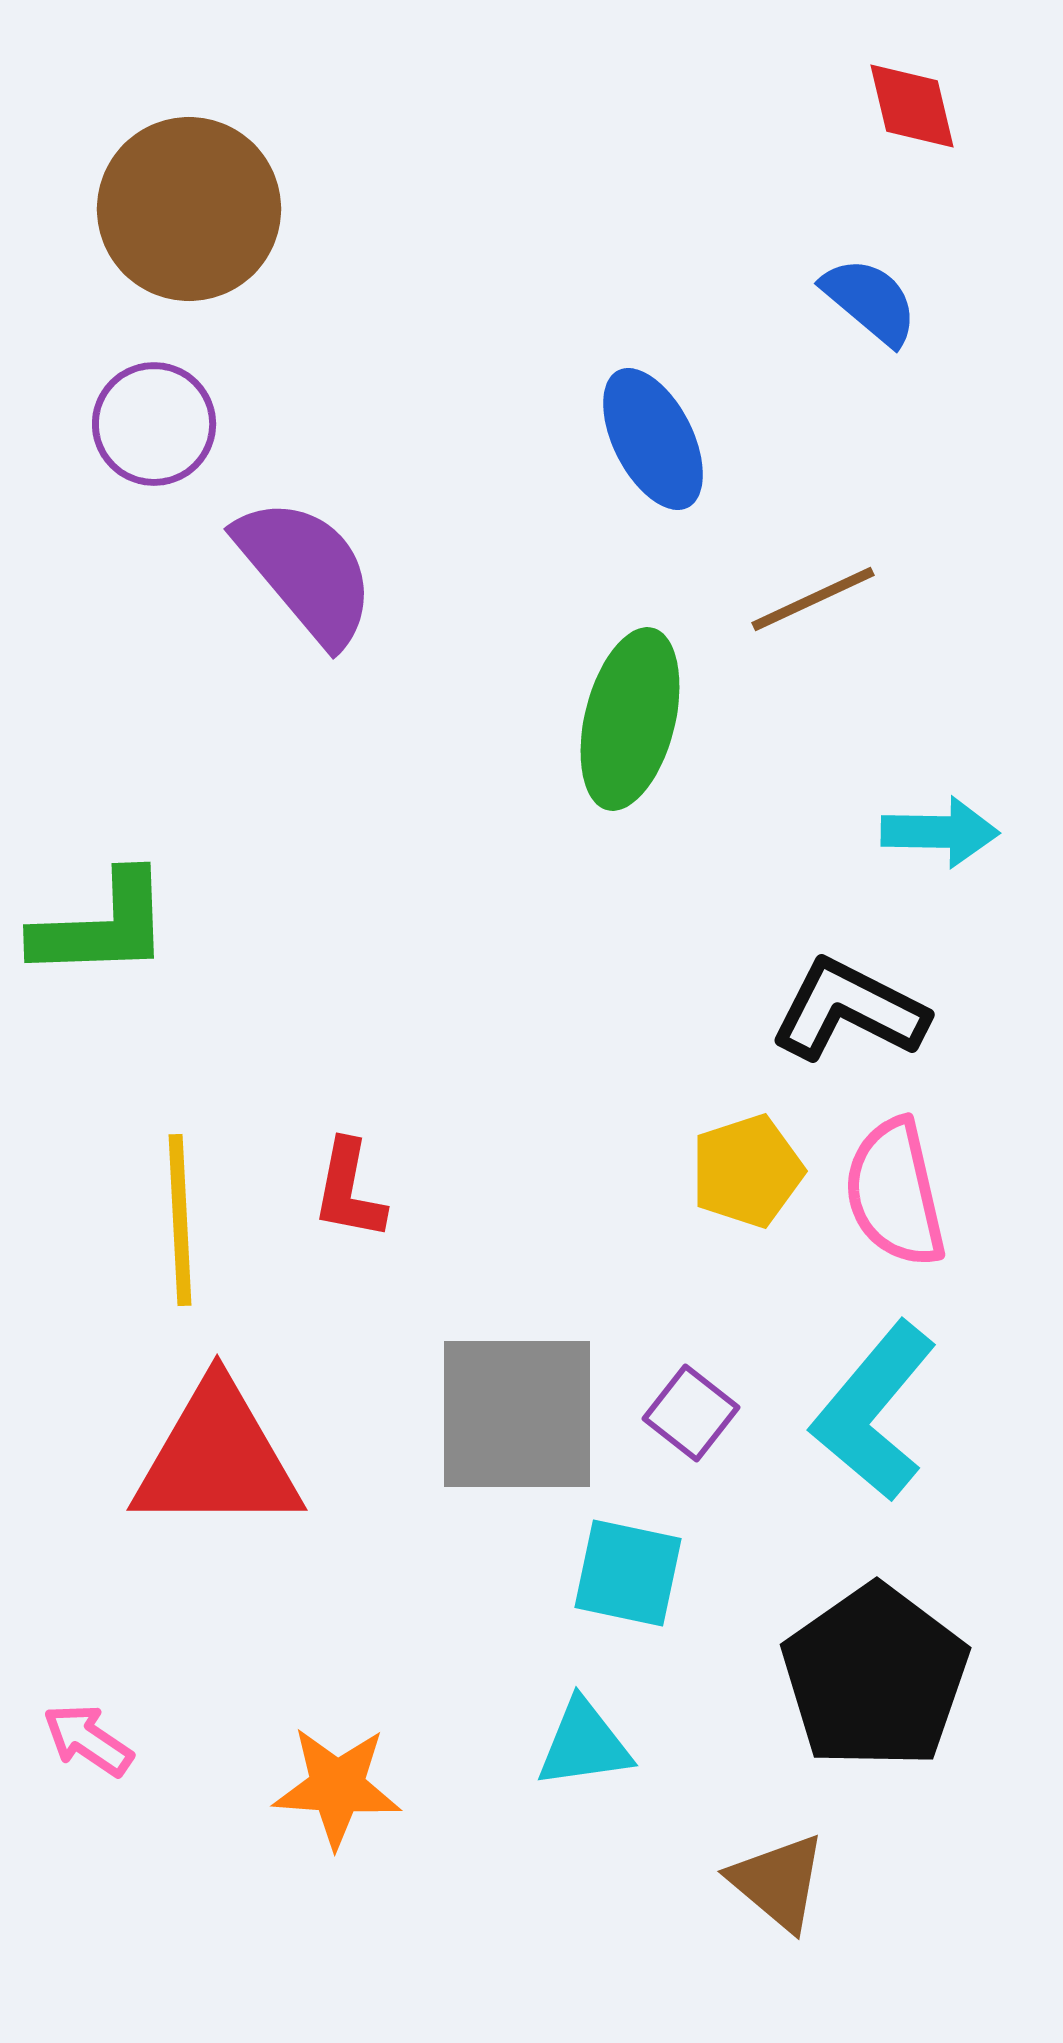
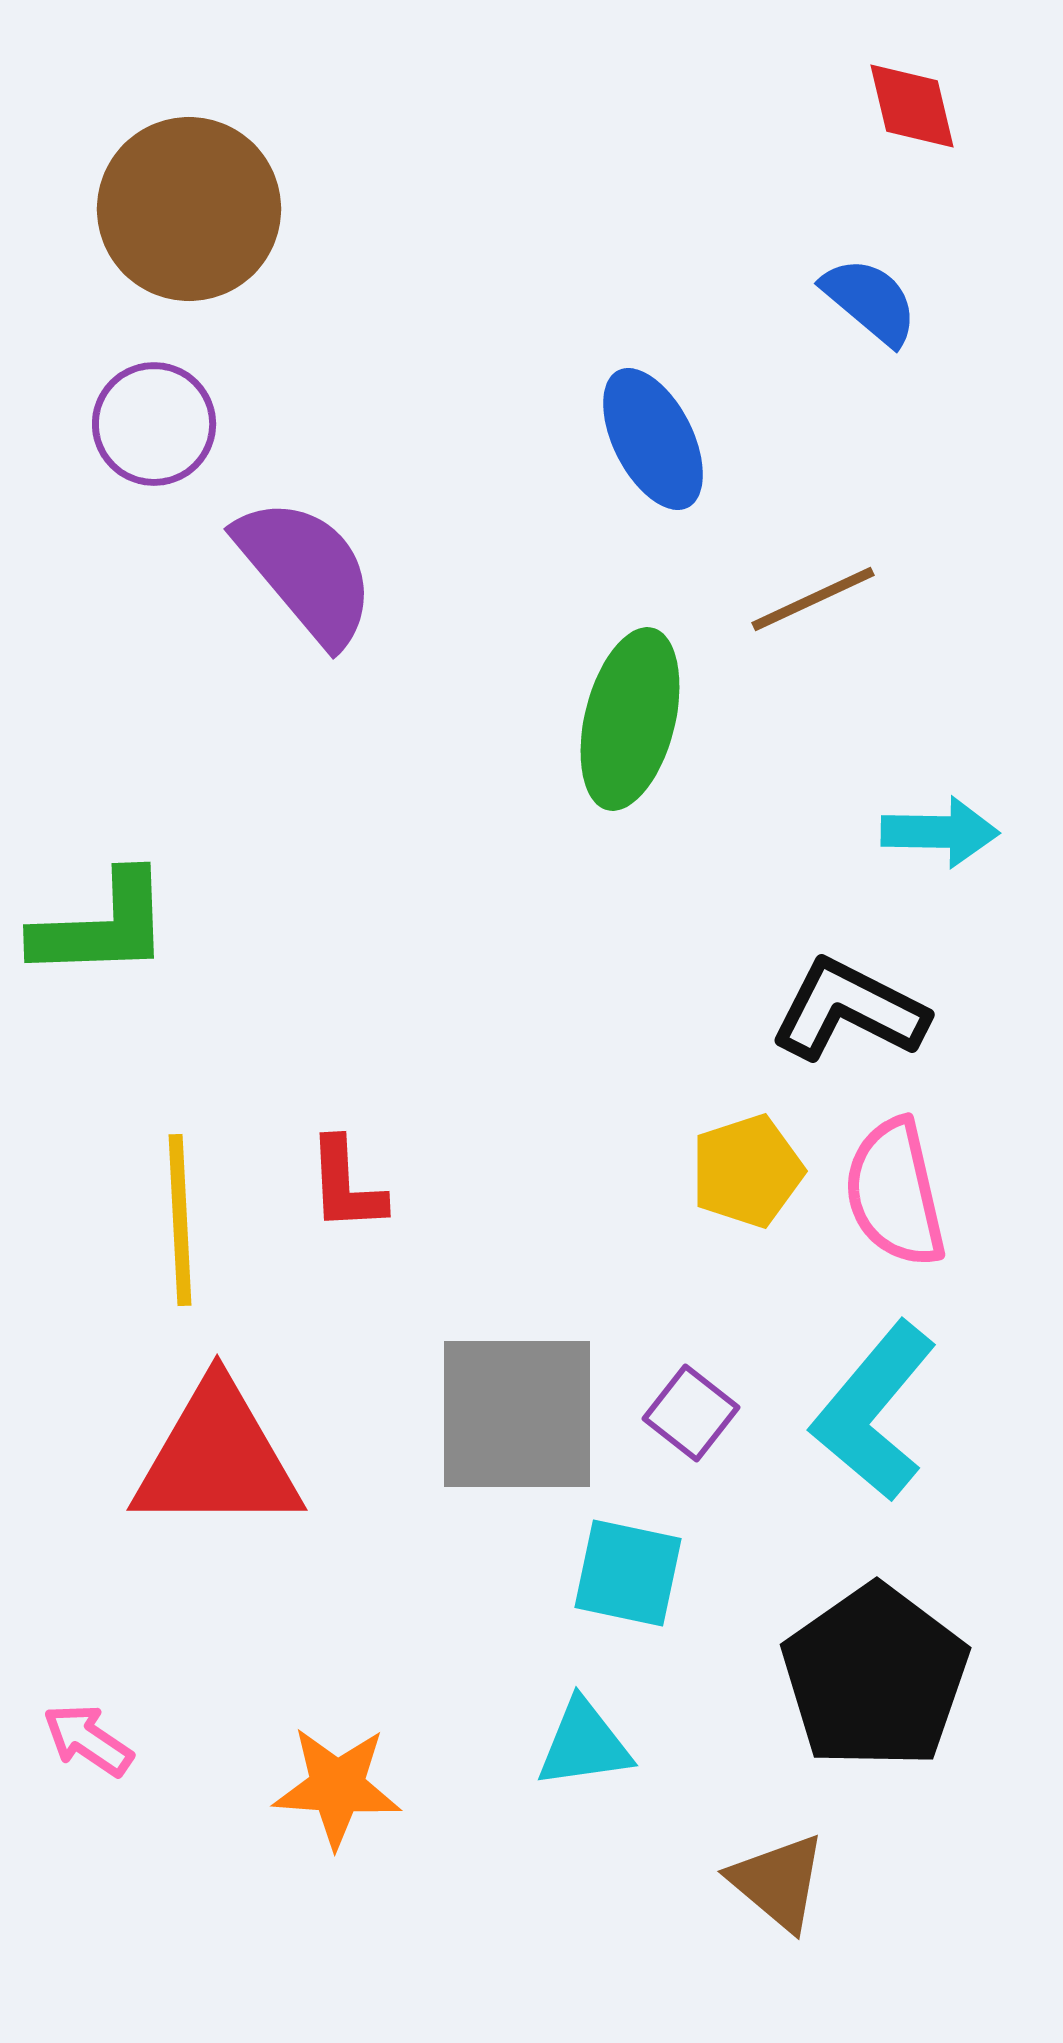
red L-shape: moved 3 px left, 5 px up; rotated 14 degrees counterclockwise
